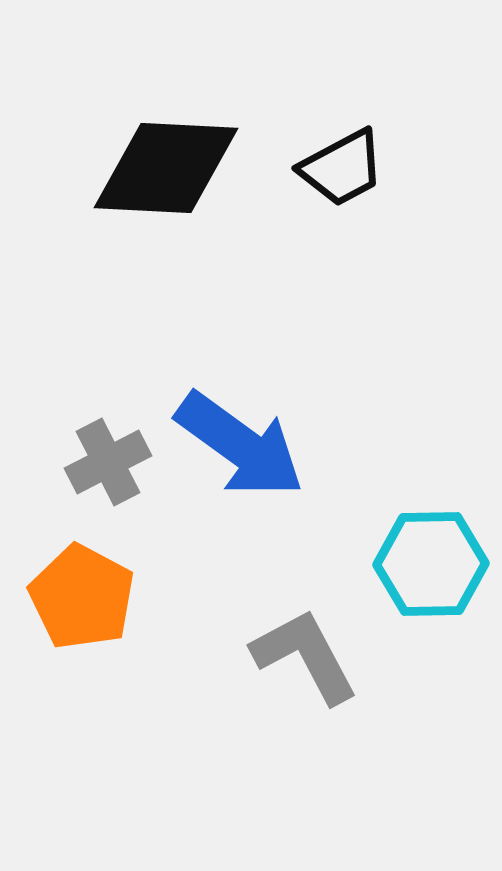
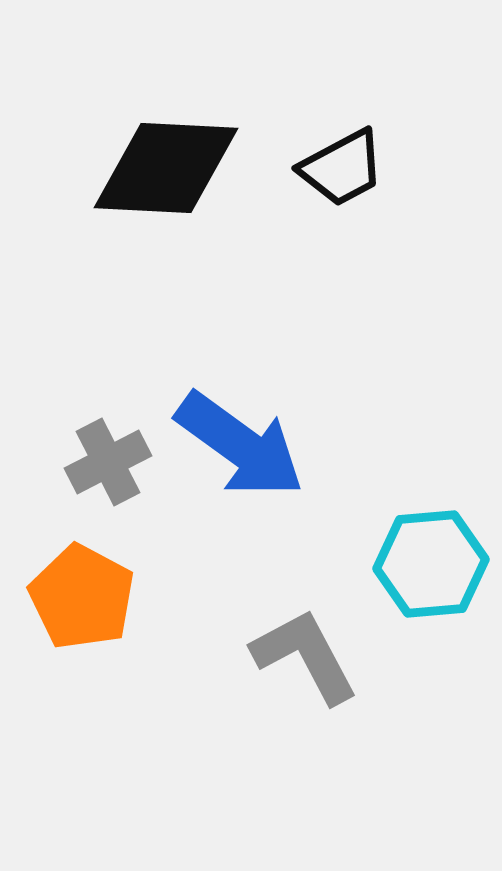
cyan hexagon: rotated 4 degrees counterclockwise
